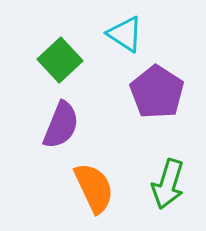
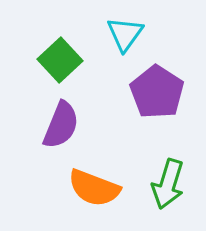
cyan triangle: rotated 33 degrees clockwise
orange semicircle: rotated 136 degrees clockwise
